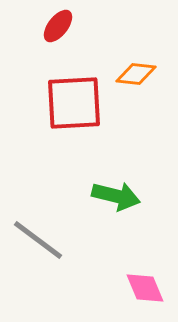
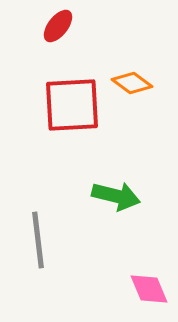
orange diamond: moved 4 px left, 9 px down; rotated 30 degrees clockwise
red square: moved 2 px left, 2 px down
gray line: rotated 46 degrees clockwise
pink diamond: moved 4 px right, 1 px down
